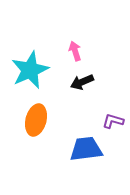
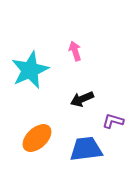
black arrow: moved 17 px down
orange ellipse: moved 1 px right, 18 px down; rotated 32 degrees clockwise
